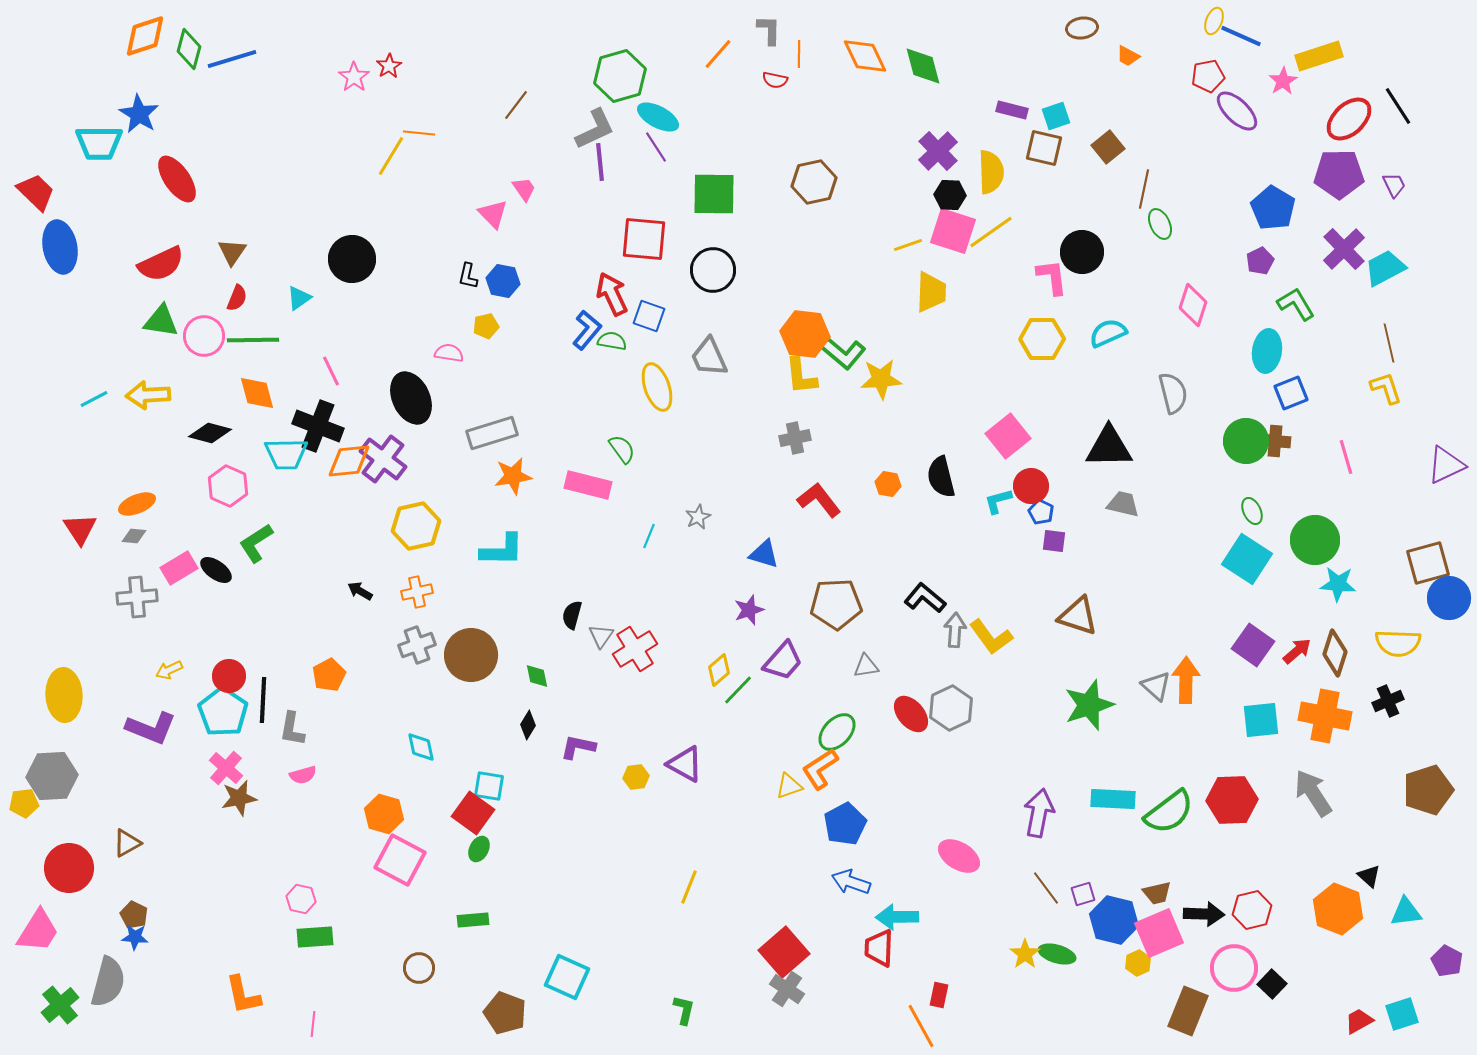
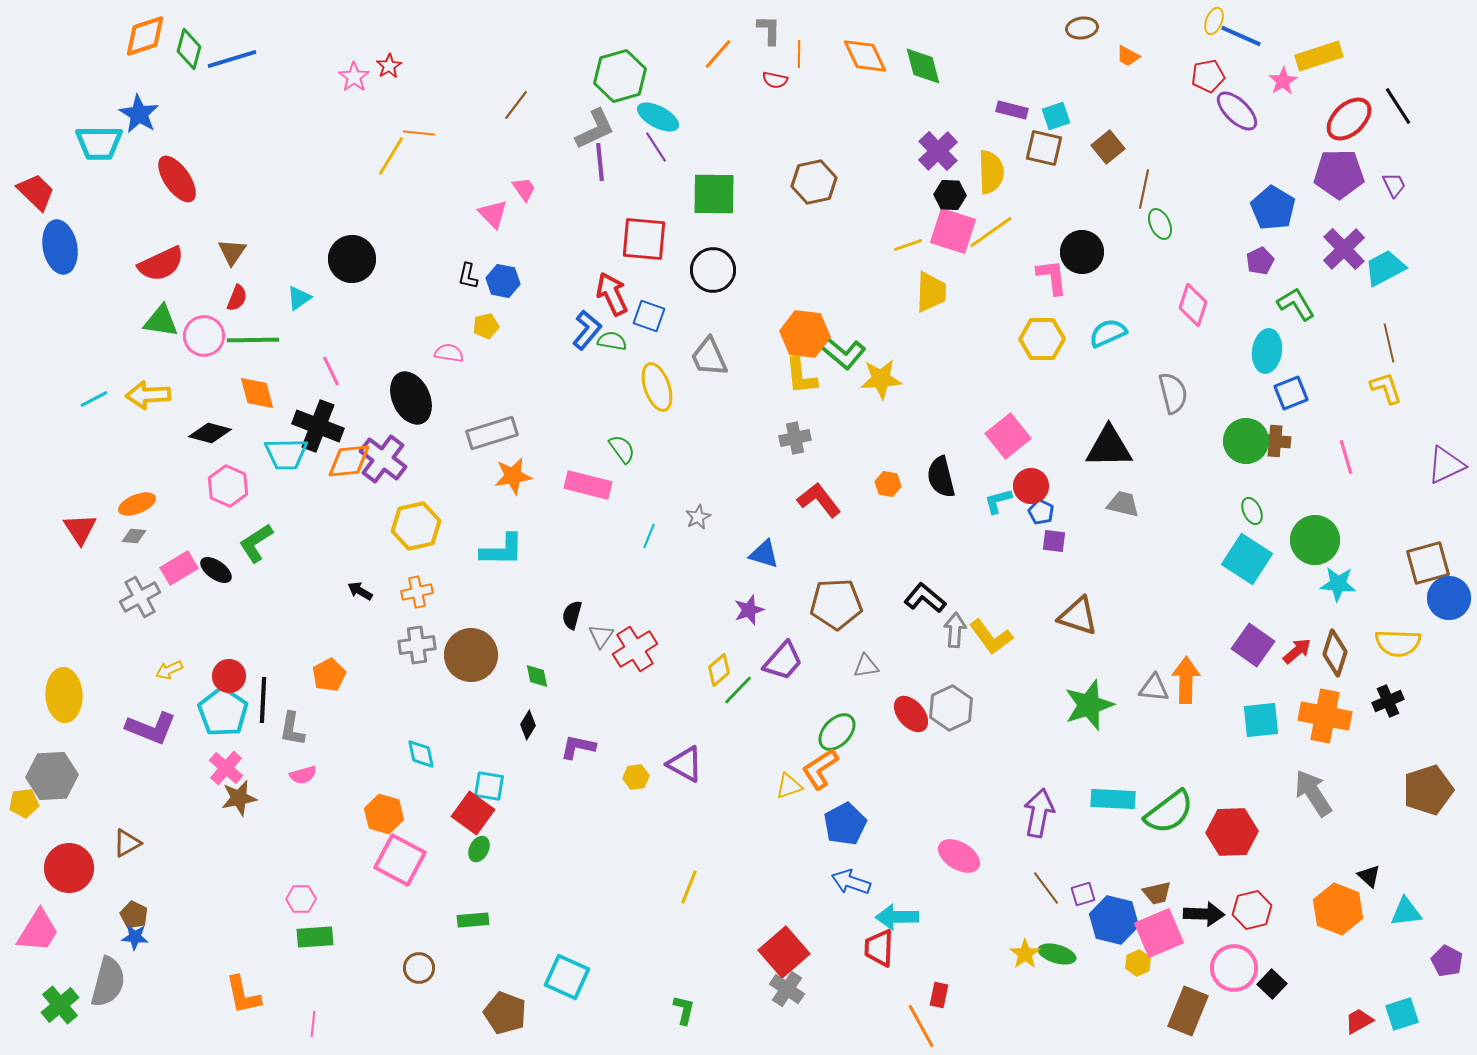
gray cross at (137, 597): moved 3 px right; rotated 24 degrees counterclockwise
gray cross at (417, 645): rotated 12 degrees clockwise
gray triangle at (1156, 686): moved 2 px left, 2 px down; rotated 36 degrees counterclockwise
cyan diamond at (421, 747): moved 7 px down
red hexagon at (1232, 800): moved 32 px down
pink hexagon at (301, 899): rotated 12 degrees counterclockwise
